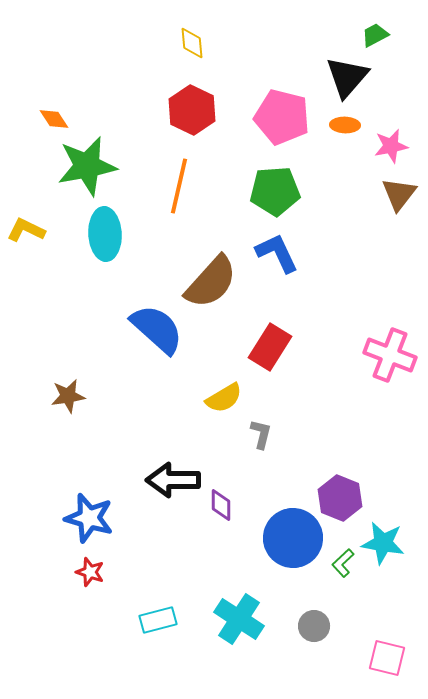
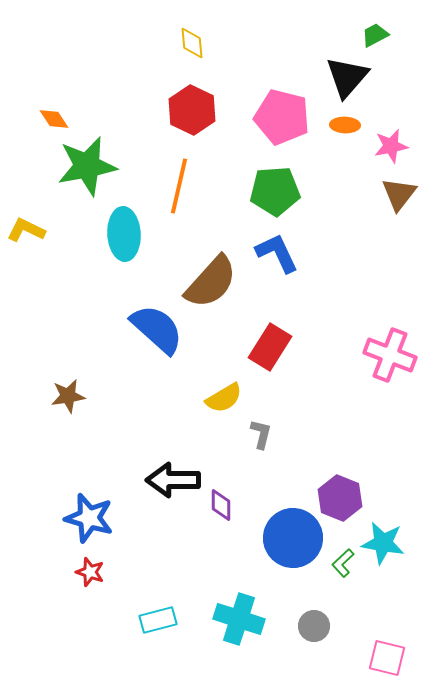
cyan ellipse: moved 19 px right
cyan cross: rotated 15 degrees counterclockwise
